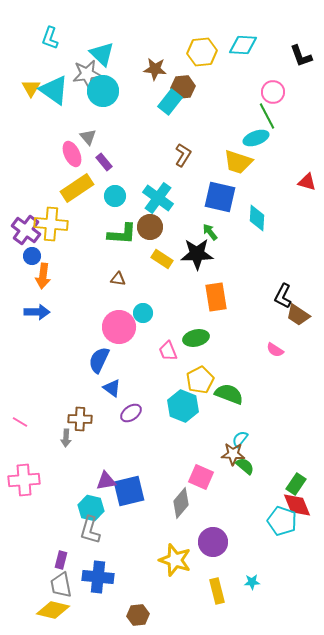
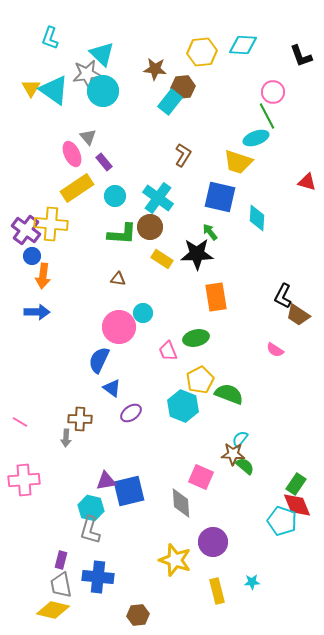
gray diamond at (181, 503): rotated 44 degrees counterclockwise
